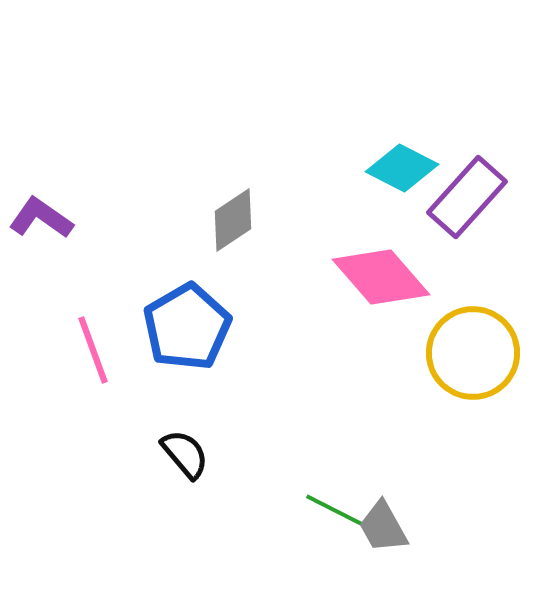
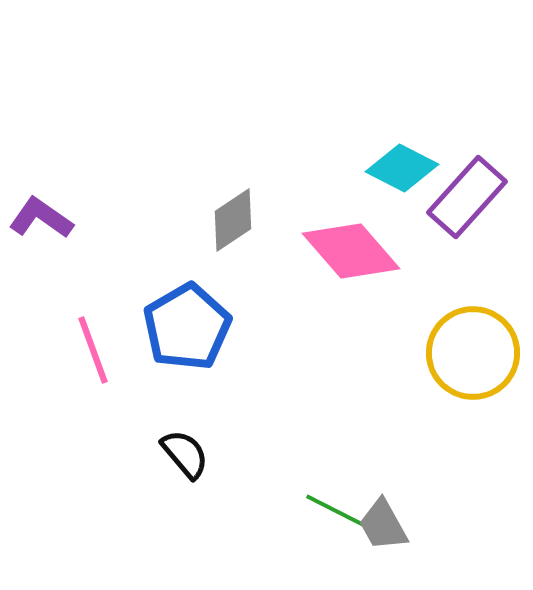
pink diamond: moved 30 px left, 26 px up
gray trapezoid: moved 2 px up
